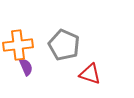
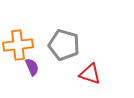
gray pentagon: rotated 8 degrees counterclockwise
purple semicircle: moved 6 px right
